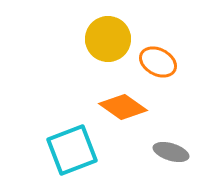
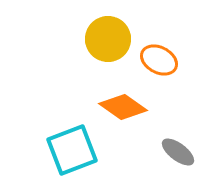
orange ellipse: moved 1 px right, 2 px up
gray ellipse: moved 7 px right; rotated 20 degrees clockwise
